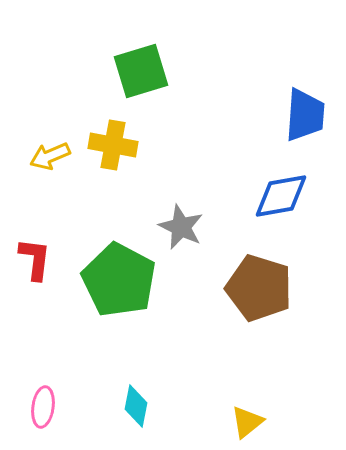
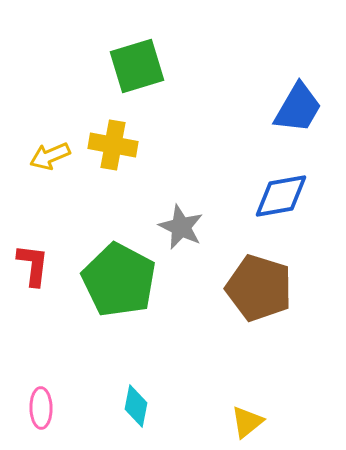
green square: moved 4 px left, 5 px up
blue trapezoid: moved 7 px left, 7 px up; rotated 26 degrees clockwise
red L-shape: moved 2 px left, 6 px down
pink ellipse: moved 2 px left, 1 px down; rotated 9 degrees counterclockwise
